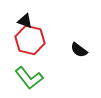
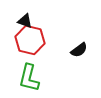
black semicircle: rotated 72 degrees counterclockwise
green L-shape: rotated 52 degrees clockwise
